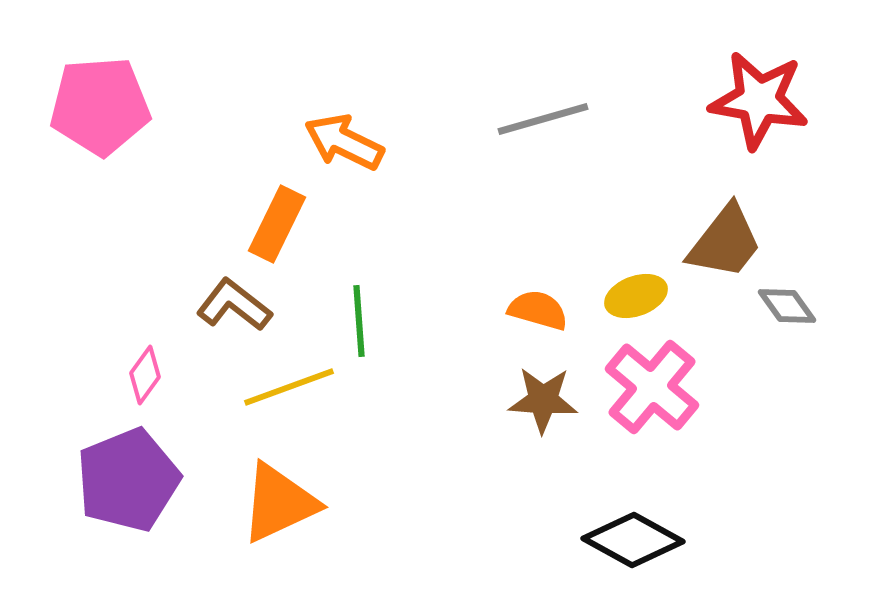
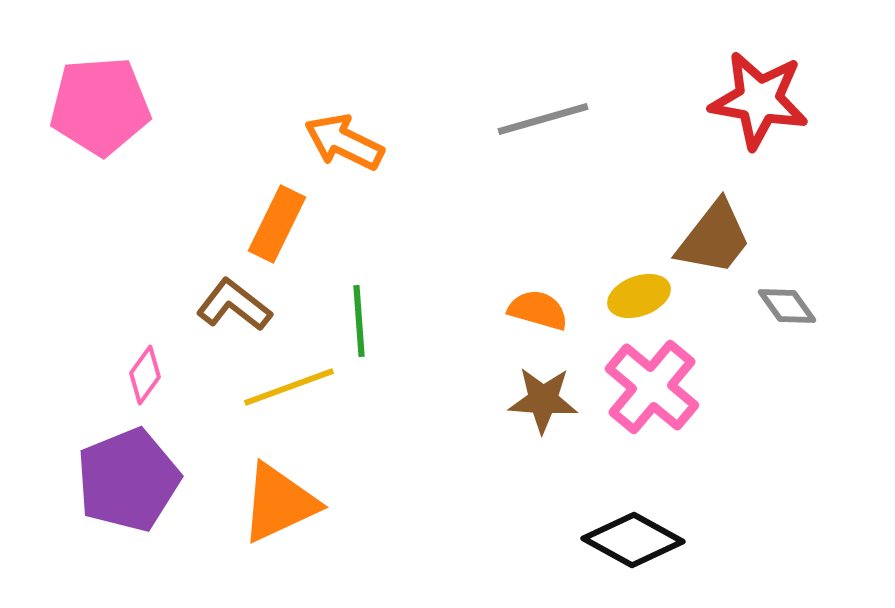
brown trapezoid: moved 11 px left, 4 px up
yellow ellipse: moved 3 px right
